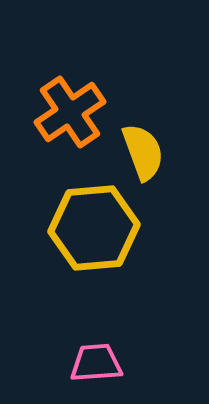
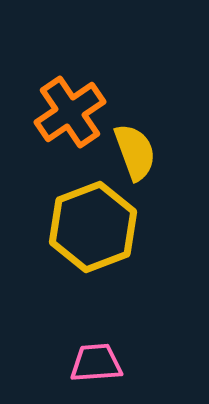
yellow semicircle: moved 8 px left
yellow hexagon: moved 1 px left, 1 px up; rotated 16 degrees counterclockwise
